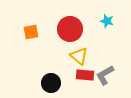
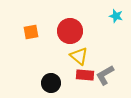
cyan star: moved 9 px right, 5 px up
red circle: moved 2 px down
